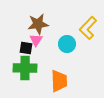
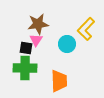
yellow L-shape: moved 2 px left, 1 px down
